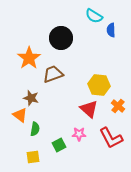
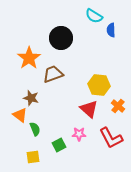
green semicircle: rotated 32 degrees counterclockwise
